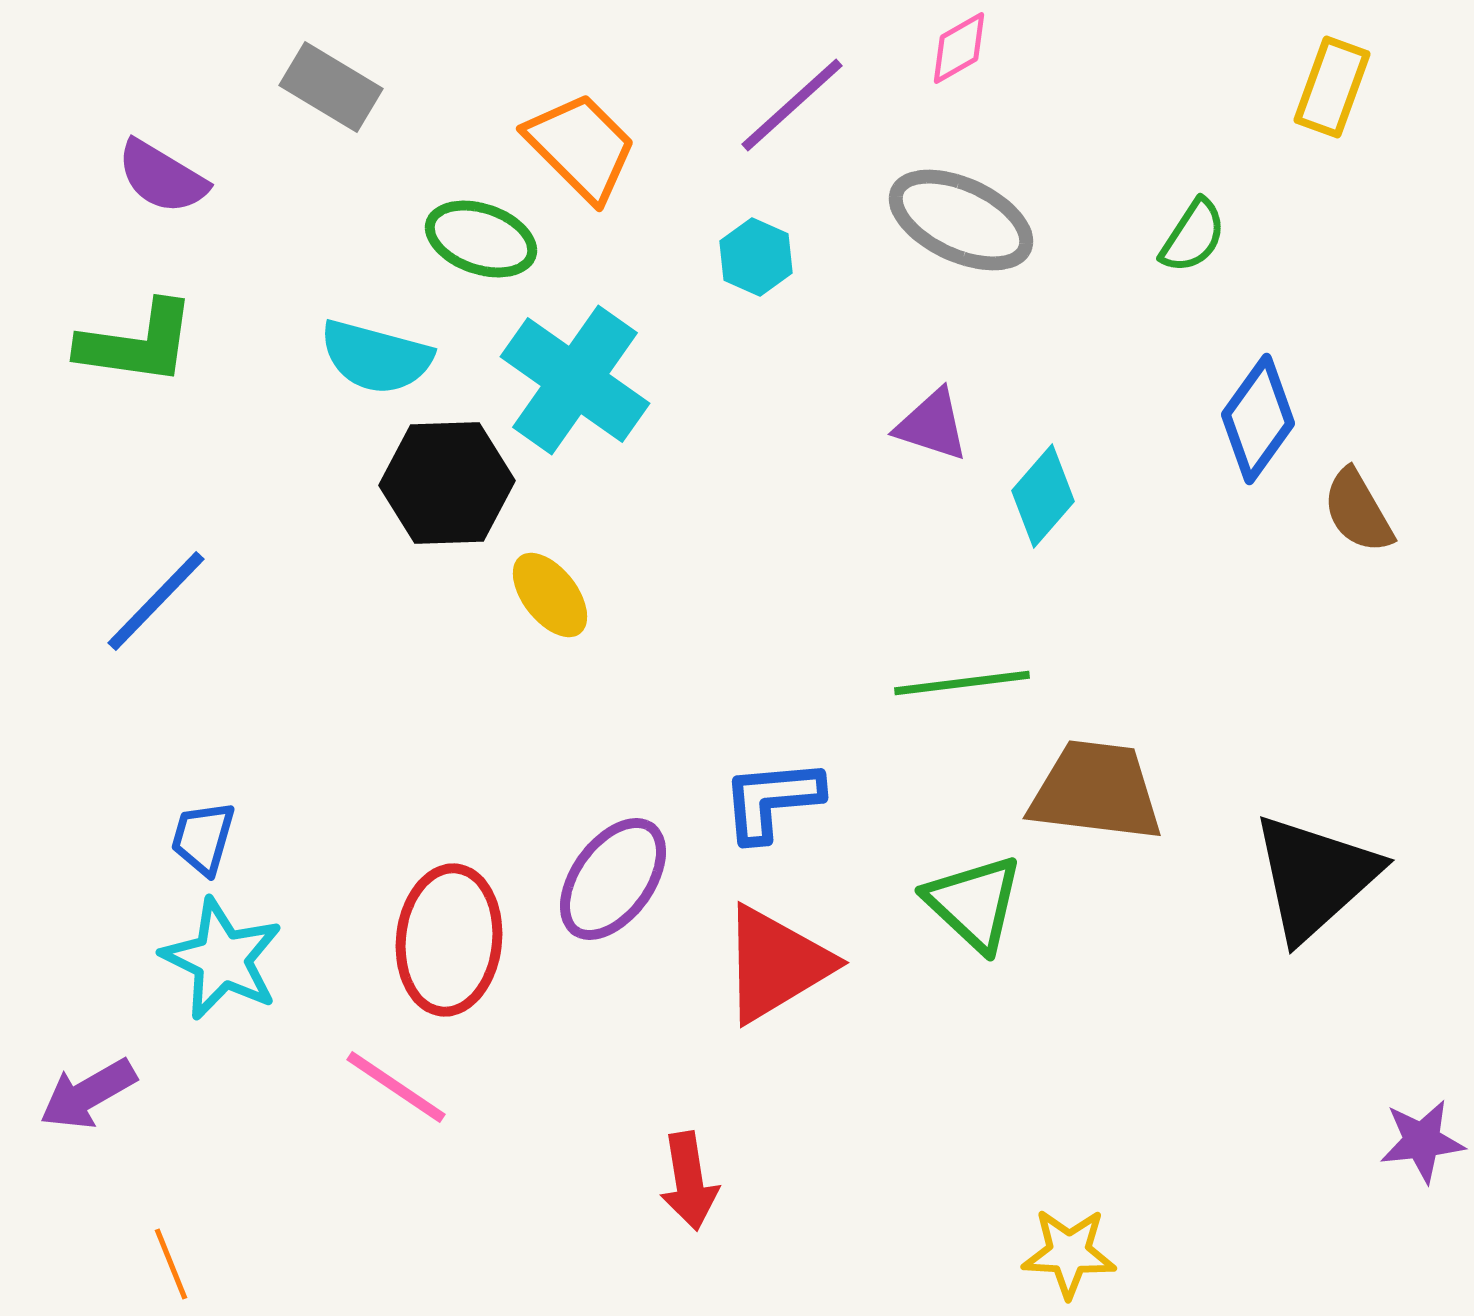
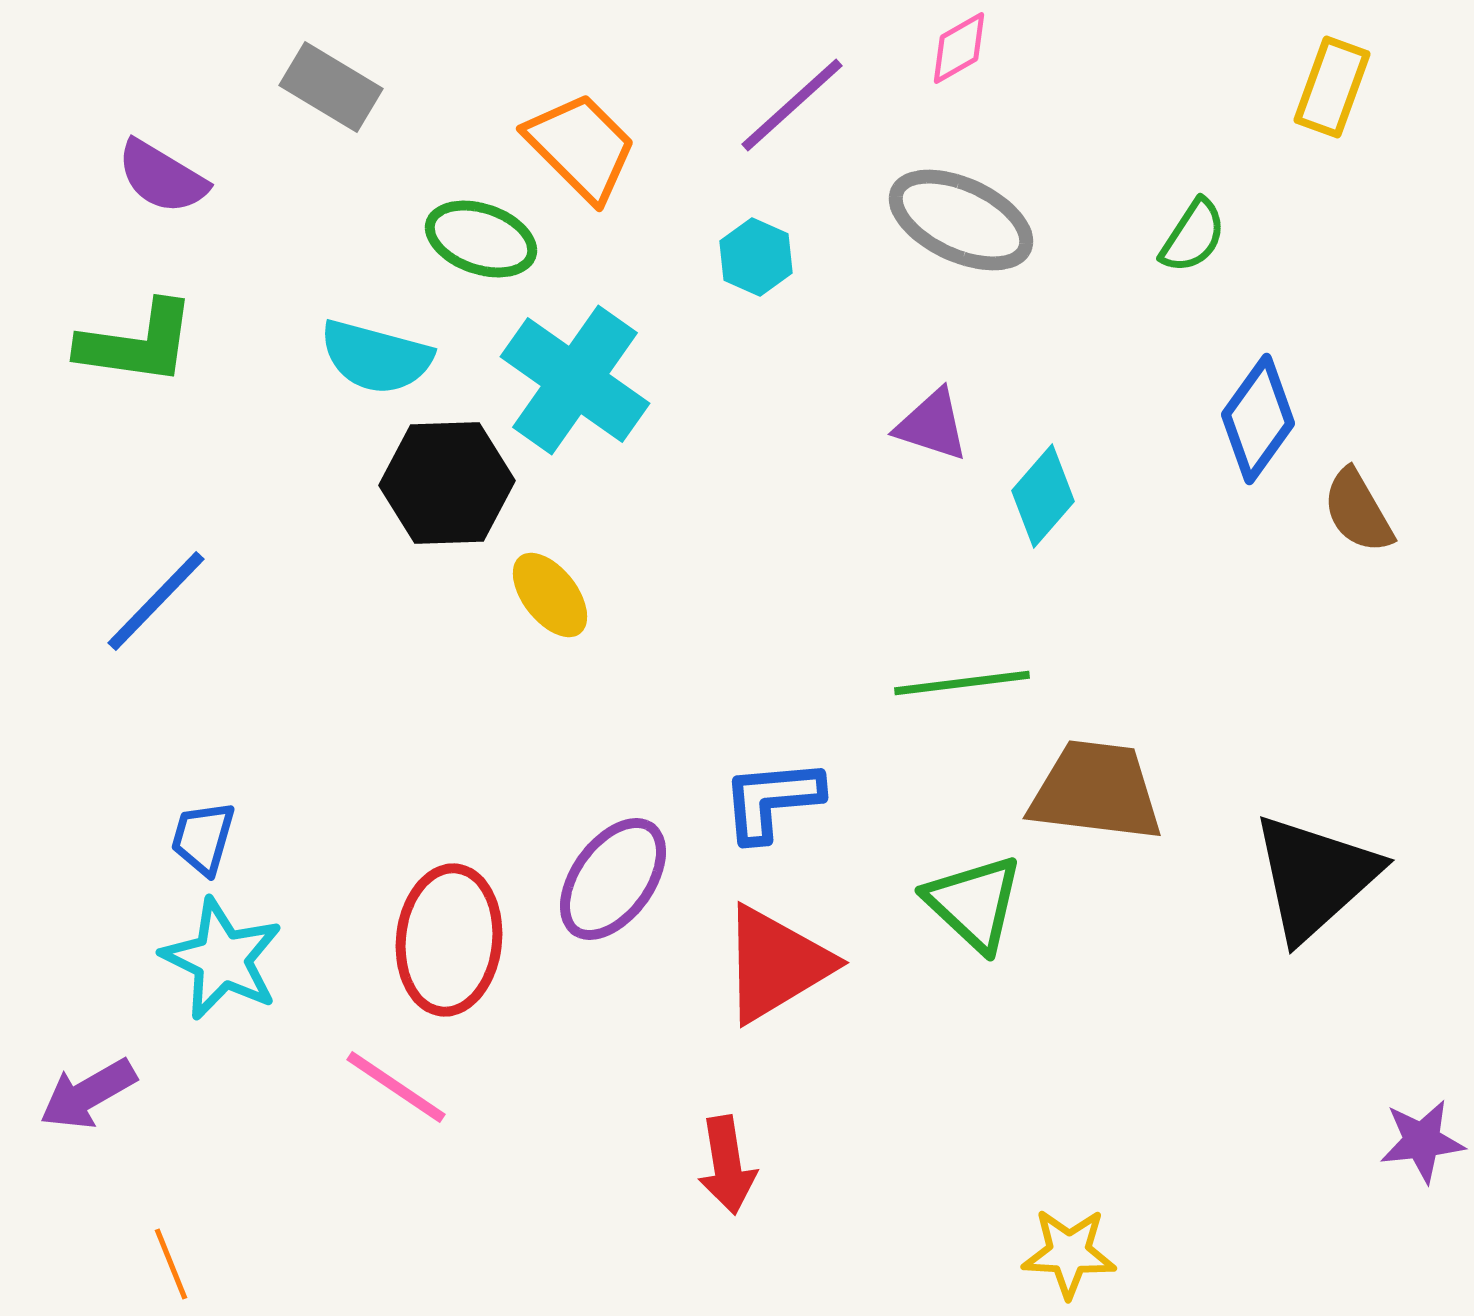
red arrow: moved 38 px right, 16 px up
